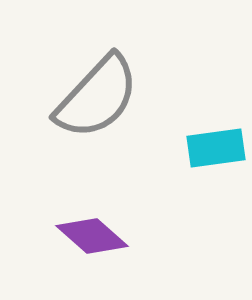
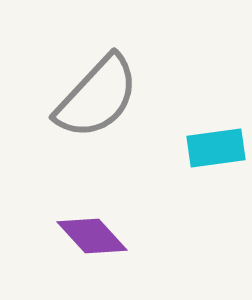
purple diamond: rotated 6 degrees clockwise
